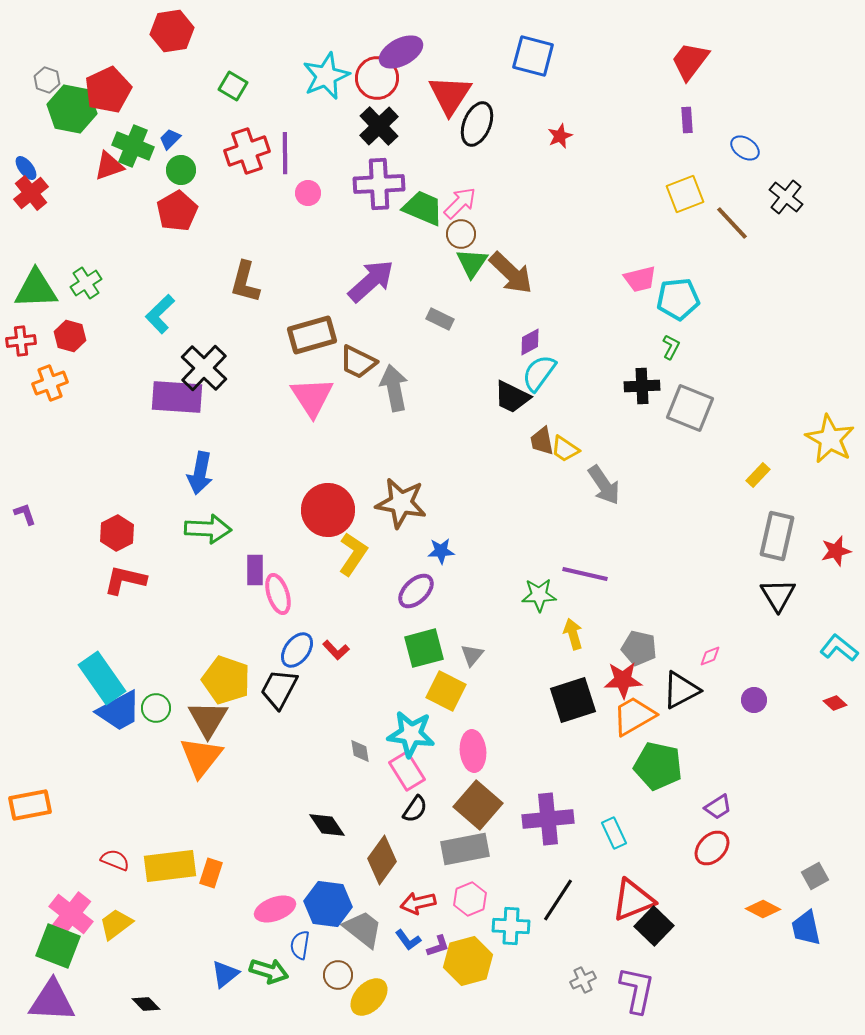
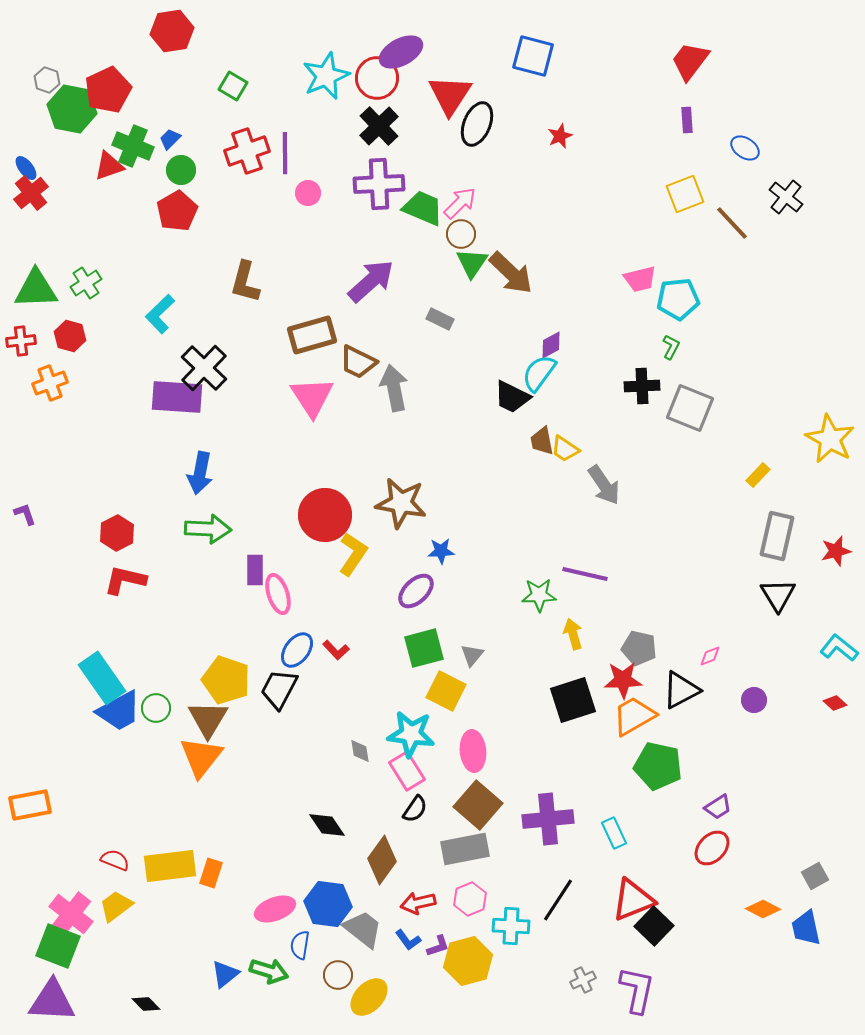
purple diamond at (530, 342): moved 21 px right, 3 px down
red circle at (328, 510): moved 3 px left, 5 px down
yellow trapezoid at (116, 924): moved 18 px up
